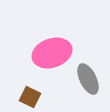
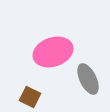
pink ellipse: moved 1 px right, 1 px up
